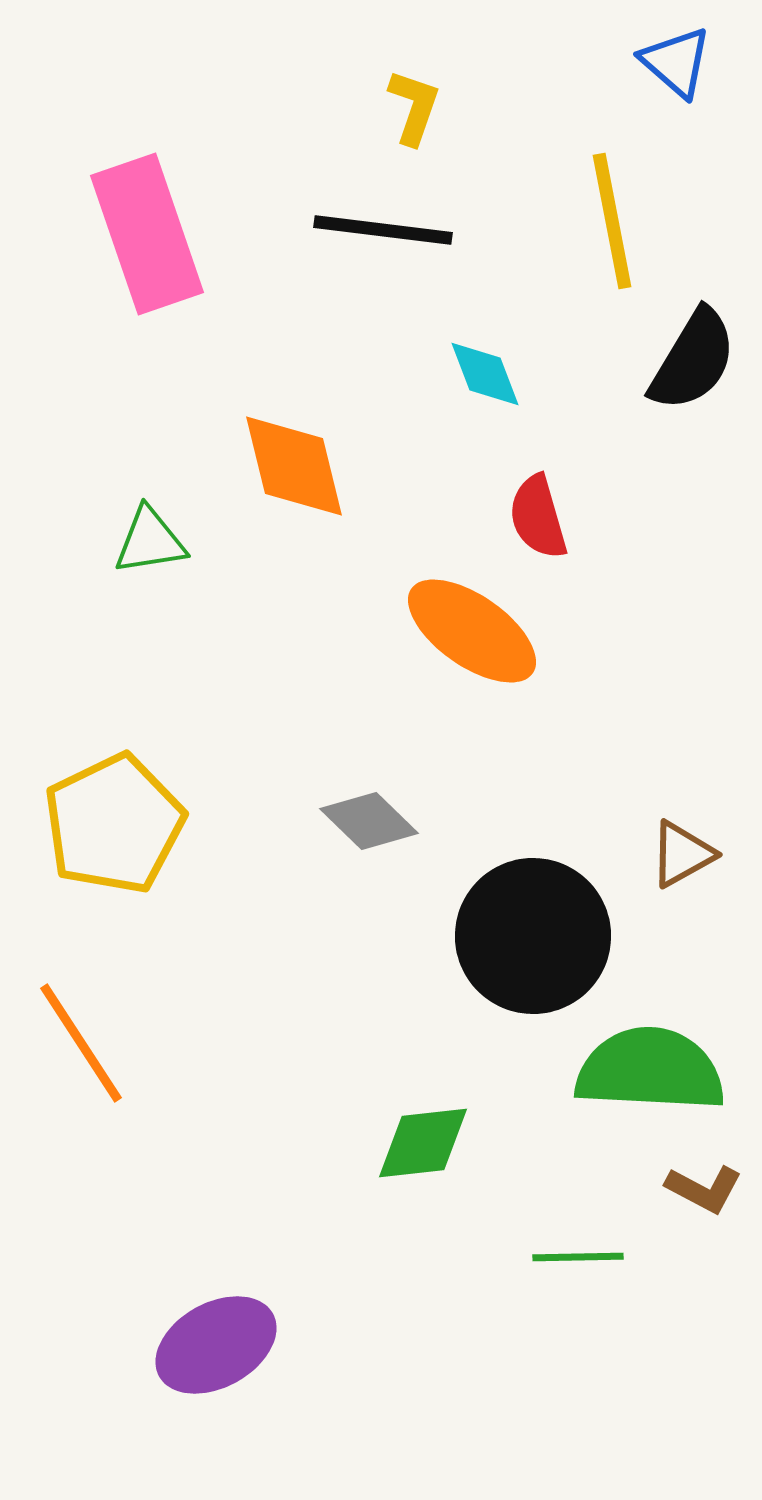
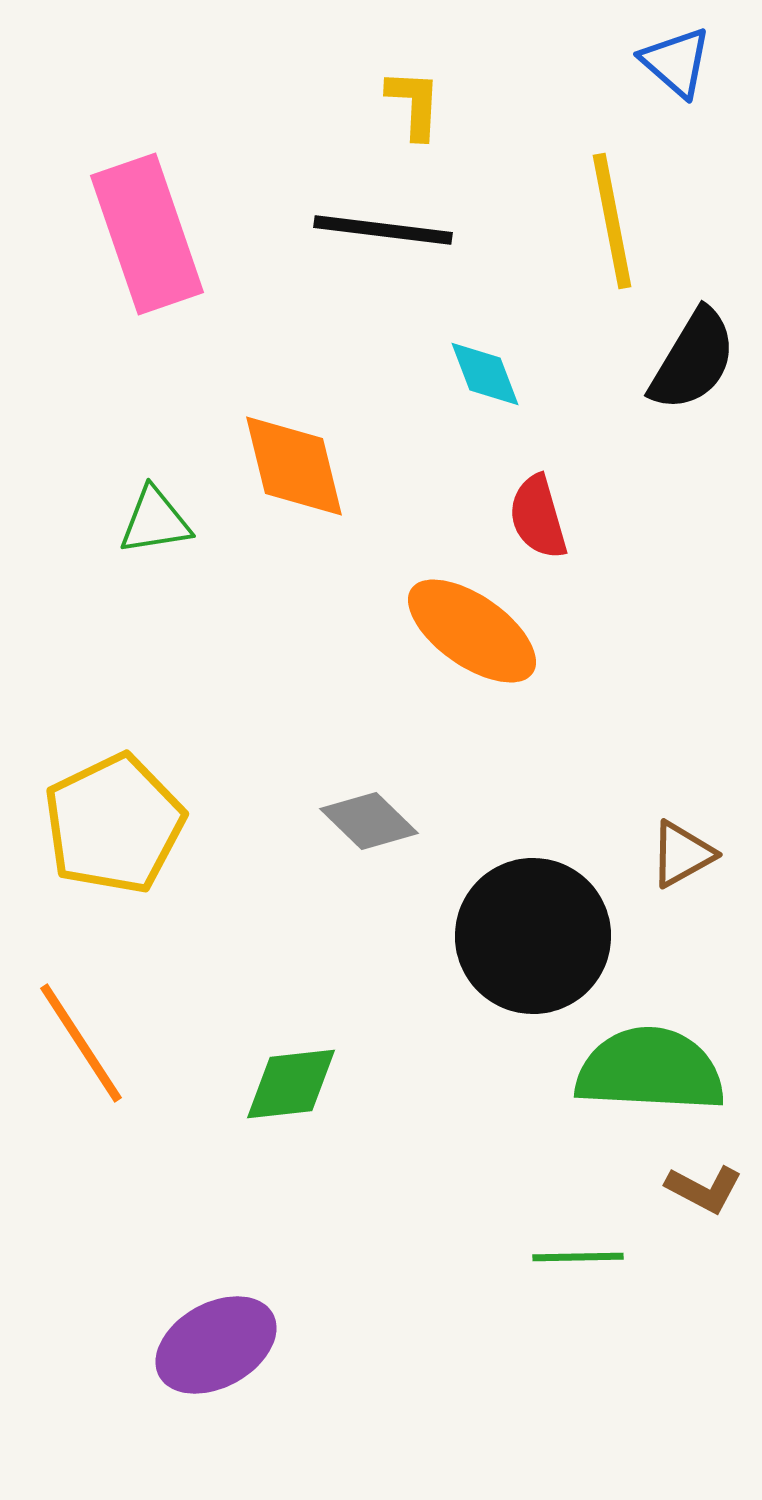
yellow L-shape: moved 3 px up; rotated 16 degrees counterclockwise
green triangle: moved 5 px right, 20 px up
green diamond: moved 132 px left, 59 px up
